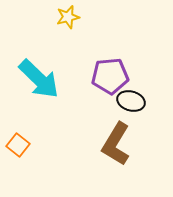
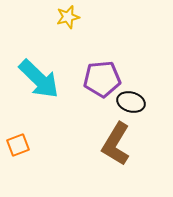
purple pentagon: moved 8 px left, 3 px down
black ellipse: moved 1 px down
orange square: rotated 30 degrees clockwise
